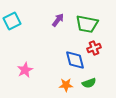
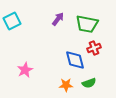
purple arrow: moved 1 px up
